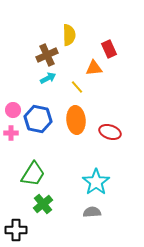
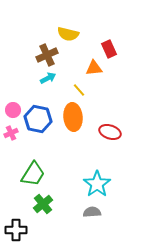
yellow semicircle: moved 1 px left, 1 px up; rotated 105 degrees clockwise
yellow line: moved 2 px right, 3 px down
orange ellipse: moved 3 px left, 3 px up
pink cross: rotated 24 degrees counterclockwise
cyan star: moved 1 px right, 2 px down
